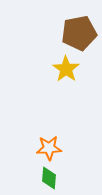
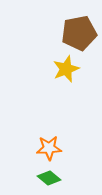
yellow star: rotated 16 degrees clockwise
green diamond: rotated 55 degrees counterclockwise
